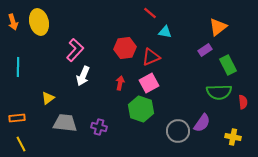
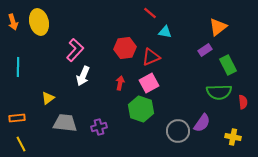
purple cross: rotated 28 degrees counterclockwise
